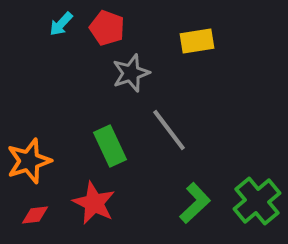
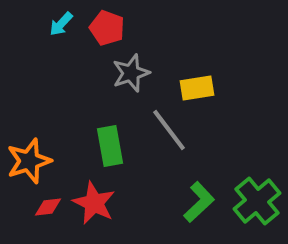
yellow rectangle: moved 47 px down
green rectangle: rotated 15 degrees clockwise
green L-shape: moved 4 px right, 1 px up
red diamond: moved 13 px right, 8 px up
